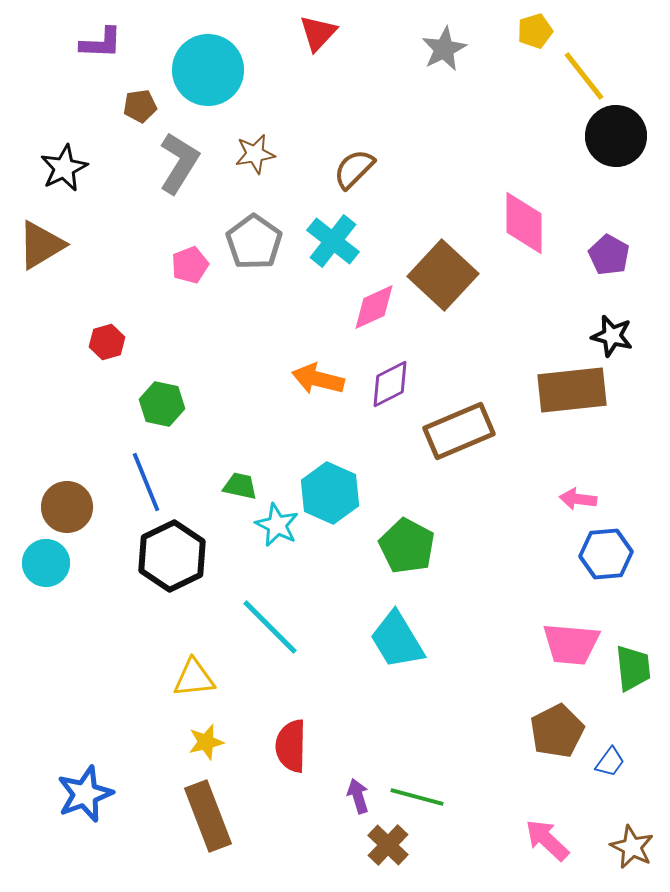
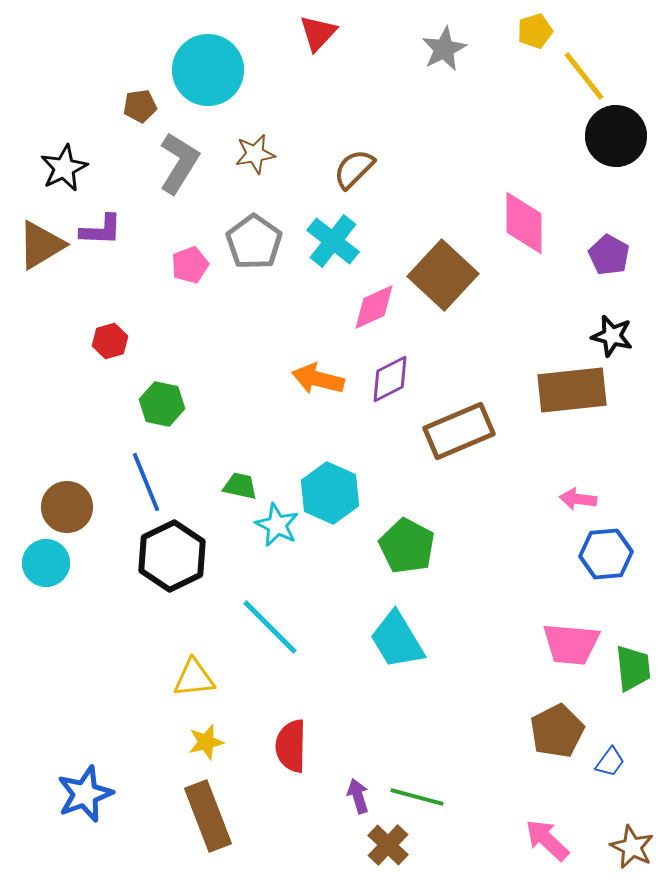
purple L-shape at (101, 43): moved 187 px down
red hexagon at (107, 342): moved 3 px right, 1 px up
purple diamond at (390, 384): moved 5 px up
